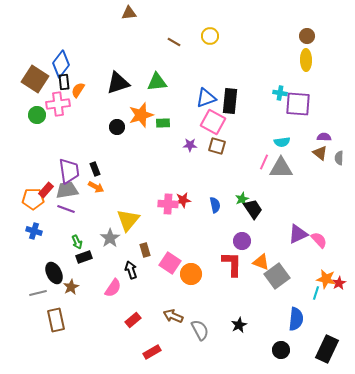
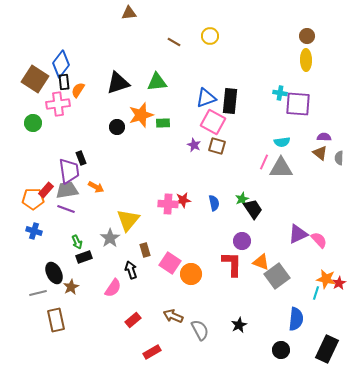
green circle at (37, 115): moved 4 px left, 8 px down
purple star at (190, 145): moved 4 px right; rotated 24 degrees clockwise
black rectangle at (95, 169): moved 14 px left, 11 px up
blue semicircle at (215, 205): moved 1 px left, 2 px up
